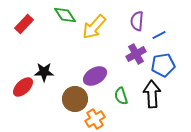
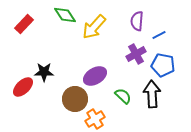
blue pentagon: rotated 20 degrees clockwise
green semicircle: moved 2 px right; rotated 150 degrees clockwise
